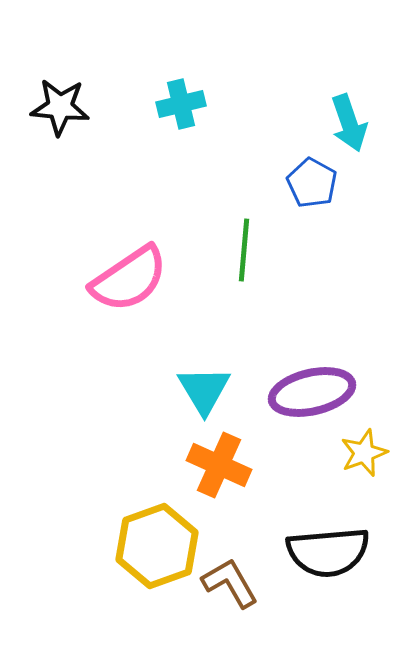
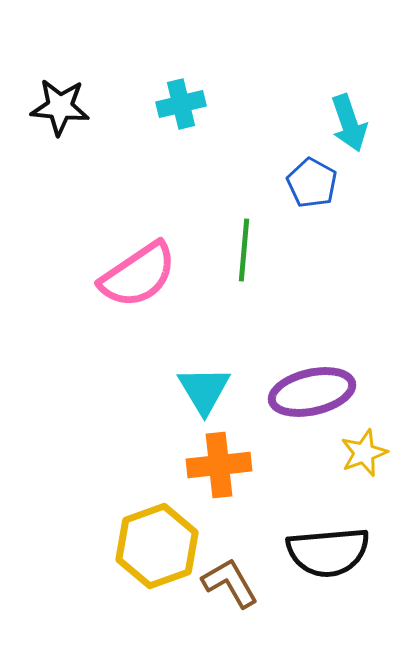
pink semicircle: moved 9 px right, 4 px up
orange cross: rotated 30 degrees counterclockwise
